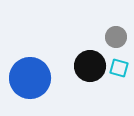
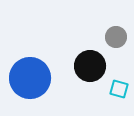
cyan square: moved 21 px down
